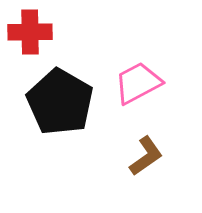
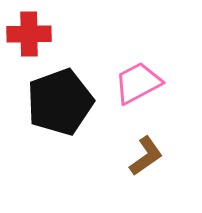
red cross: moved 1 px left, 2 px down
black pentagon: rotated 22 degrees clockwise
